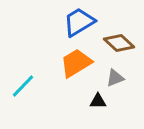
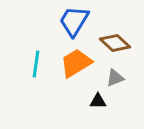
blue trapezoid: moved 5 px left, 1 px up; rotated 28 degrees counterclockwise
brown diamond: moved 4 px left
cyan line: moved 13 px right, 22 px up; rotated 36 degrees counterclockwise
